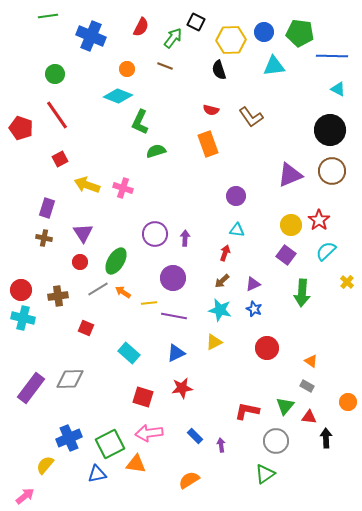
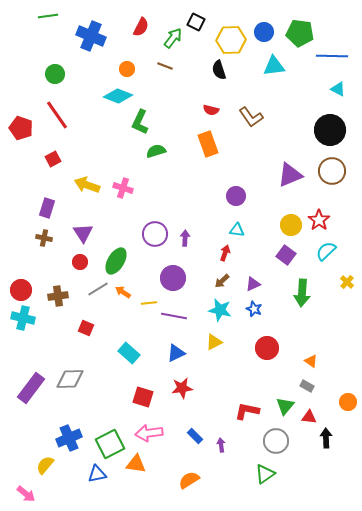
red square at (60, 159): moved 7 px left
pink arrow at (25, 496): moved 1 px right, 2 px up; rotated 78 degrees clockwise
